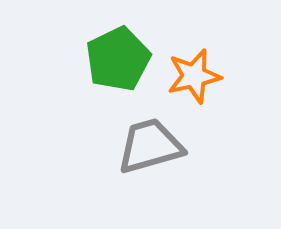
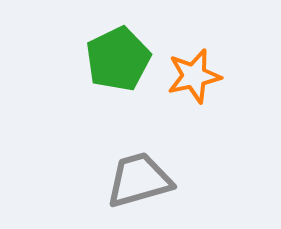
gray trapezoid: moved 11 px left, 34 px down
